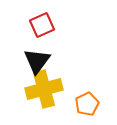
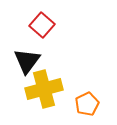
red square: rotated 25 degrees counterclockwise
black triangle: moved 10 px left
